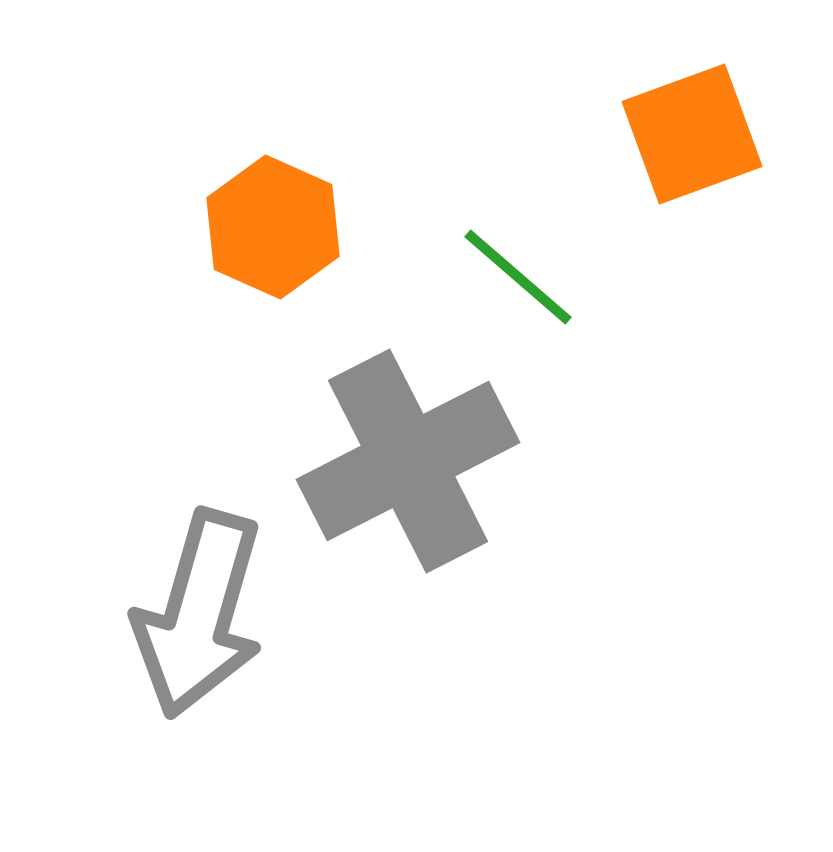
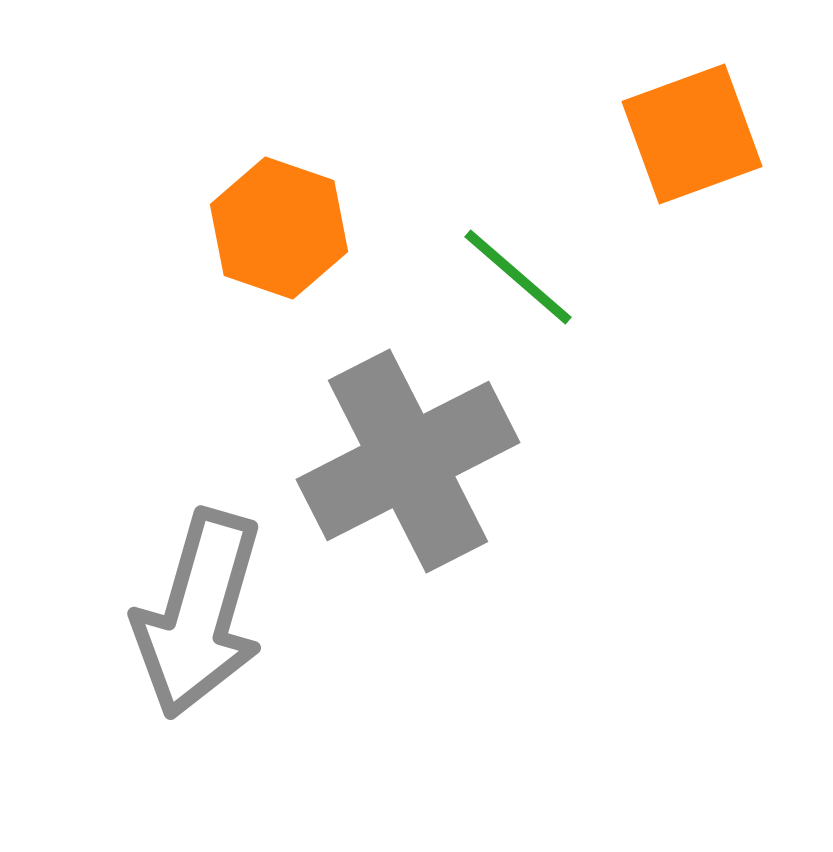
orange hexagon: moved 6 px right, 1 px down; rotated 5 degrees counterclockwise
